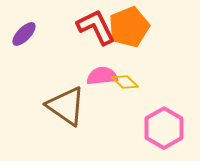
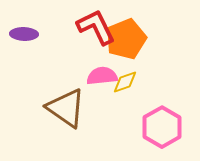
orange pentagon: moved 3 px left, 12 px down
purple ellipse: rotated 48 degrees clockwise
yellow diamond: rotated 64 degrees counterclockwise
brown triangle: moved 2 px down
pink hexagon: moved 2 px left, 1 px up
